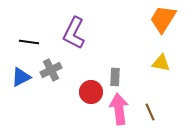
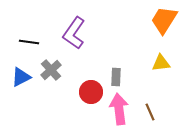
orange trapezoid: moved 1 px right, 1 px down
purple L-shape: rotated 8 degrees clockwise
yellow triangle: rotated 18 degrees counterclockwise
gray cross: rotated 15 degrees counterclockwise
gray rectangle: moved 1 px right
